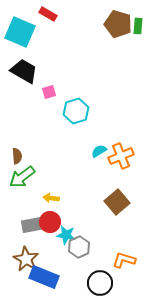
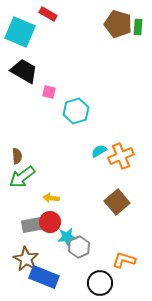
green rectangle: moved 1 px down
pink square: rotated 32 degrees clockwise
cyan star: moved 1 px right, 2 px down; rotated 18 degrees counterclockwise
